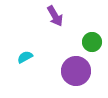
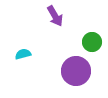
cyan semicircle: moved 2 px left, 3 px up; rotated 14 degrees clockwise
